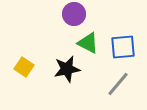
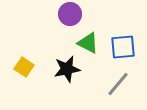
purple circle: moved 4 px left
